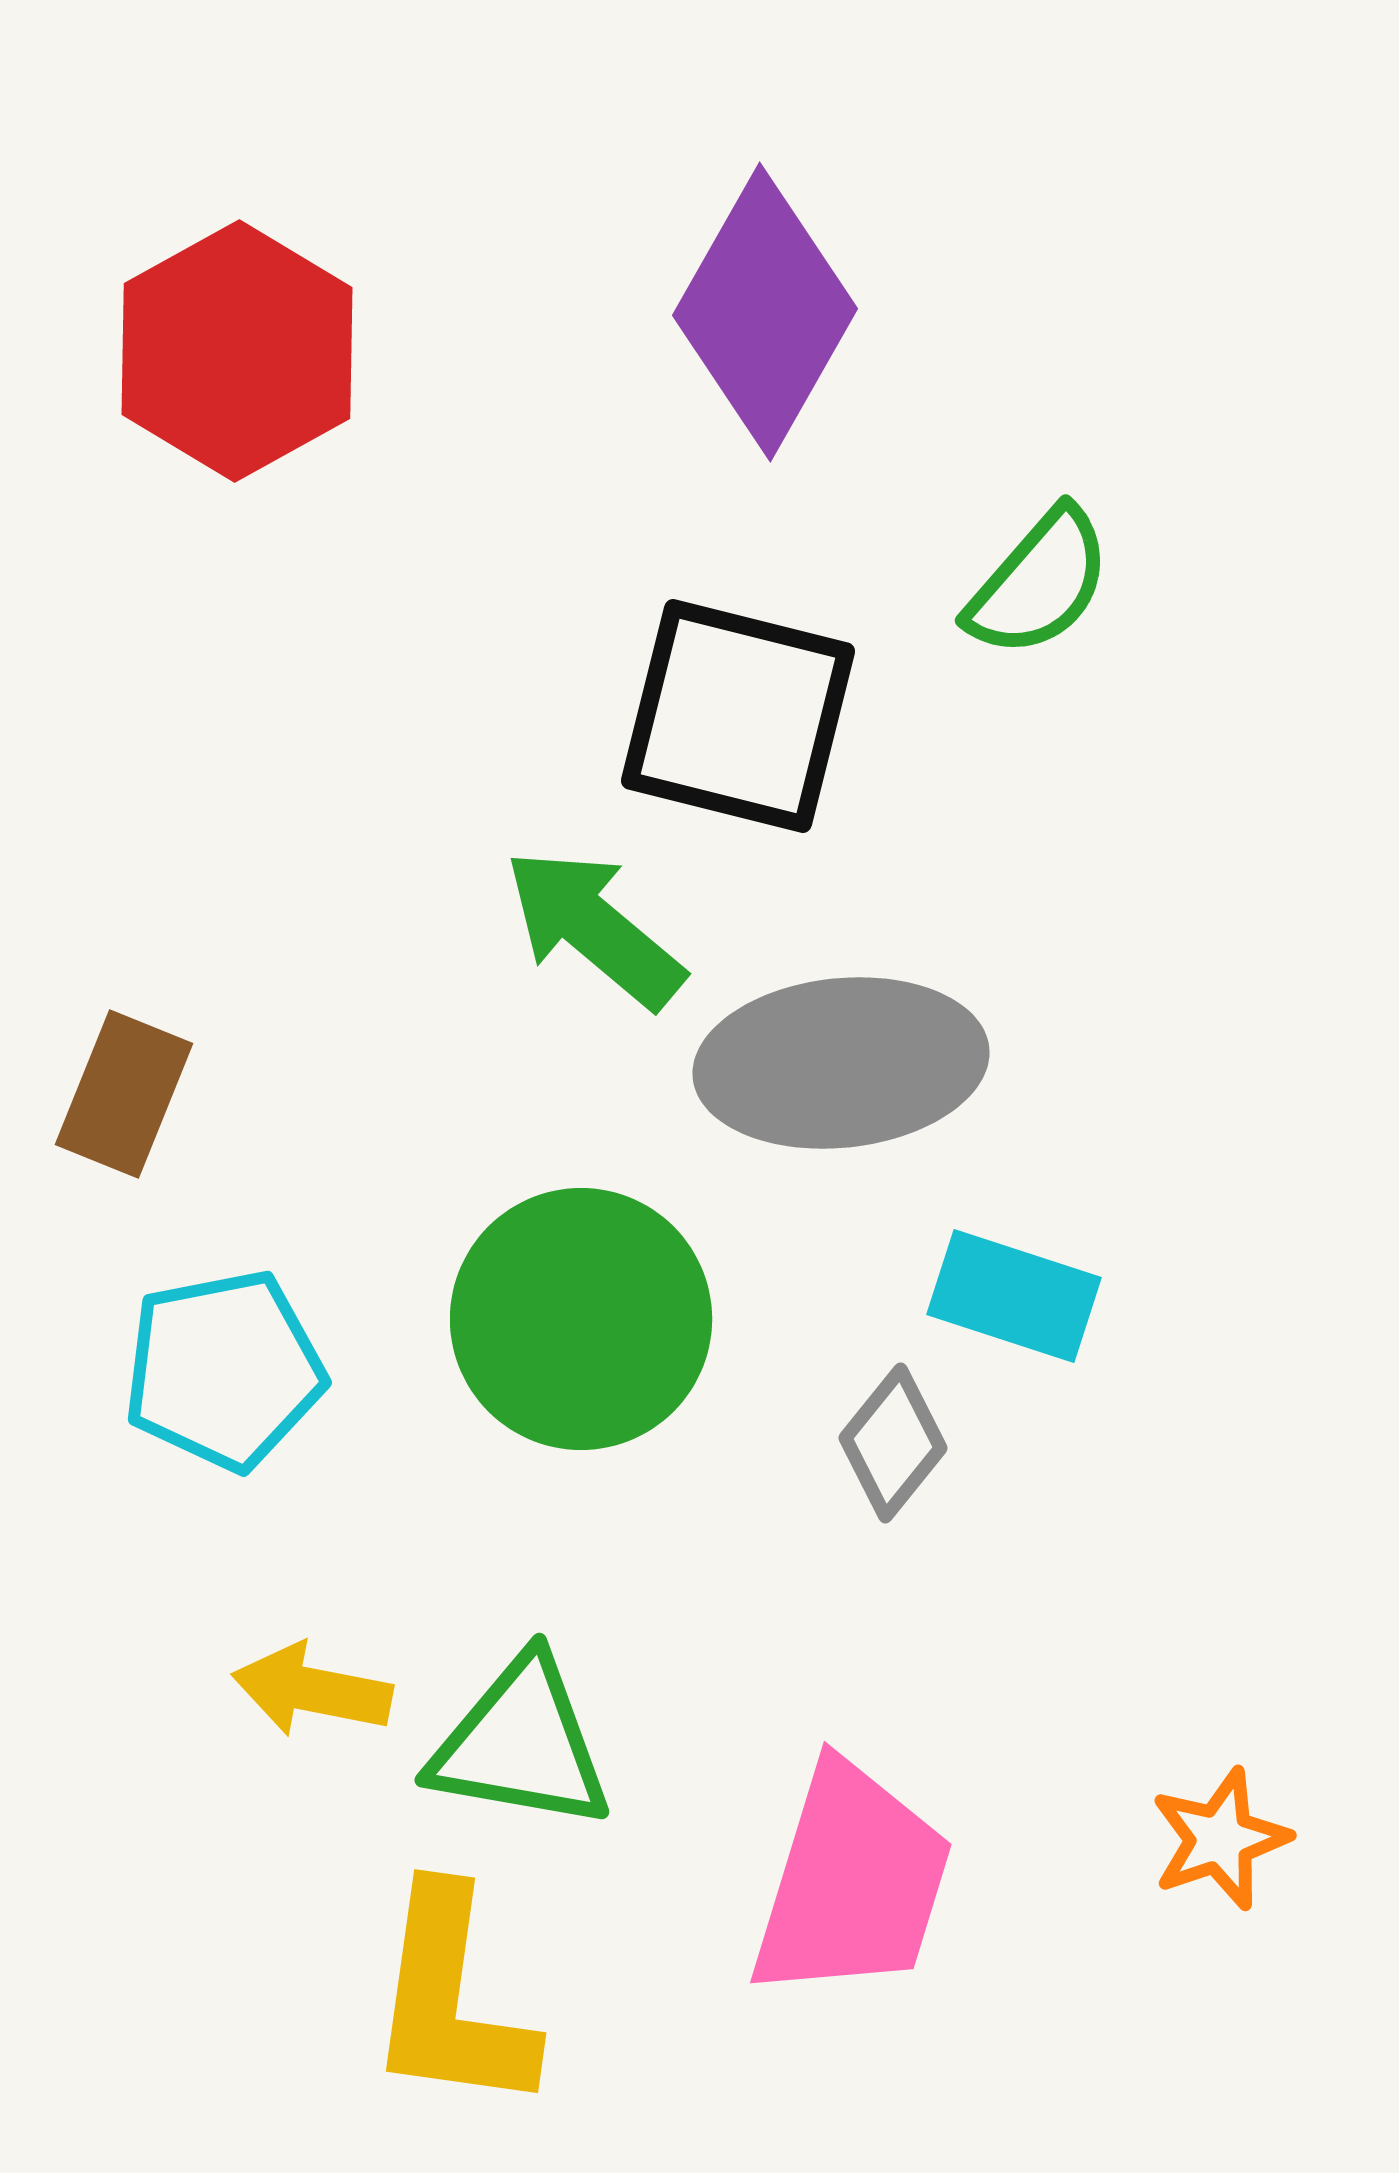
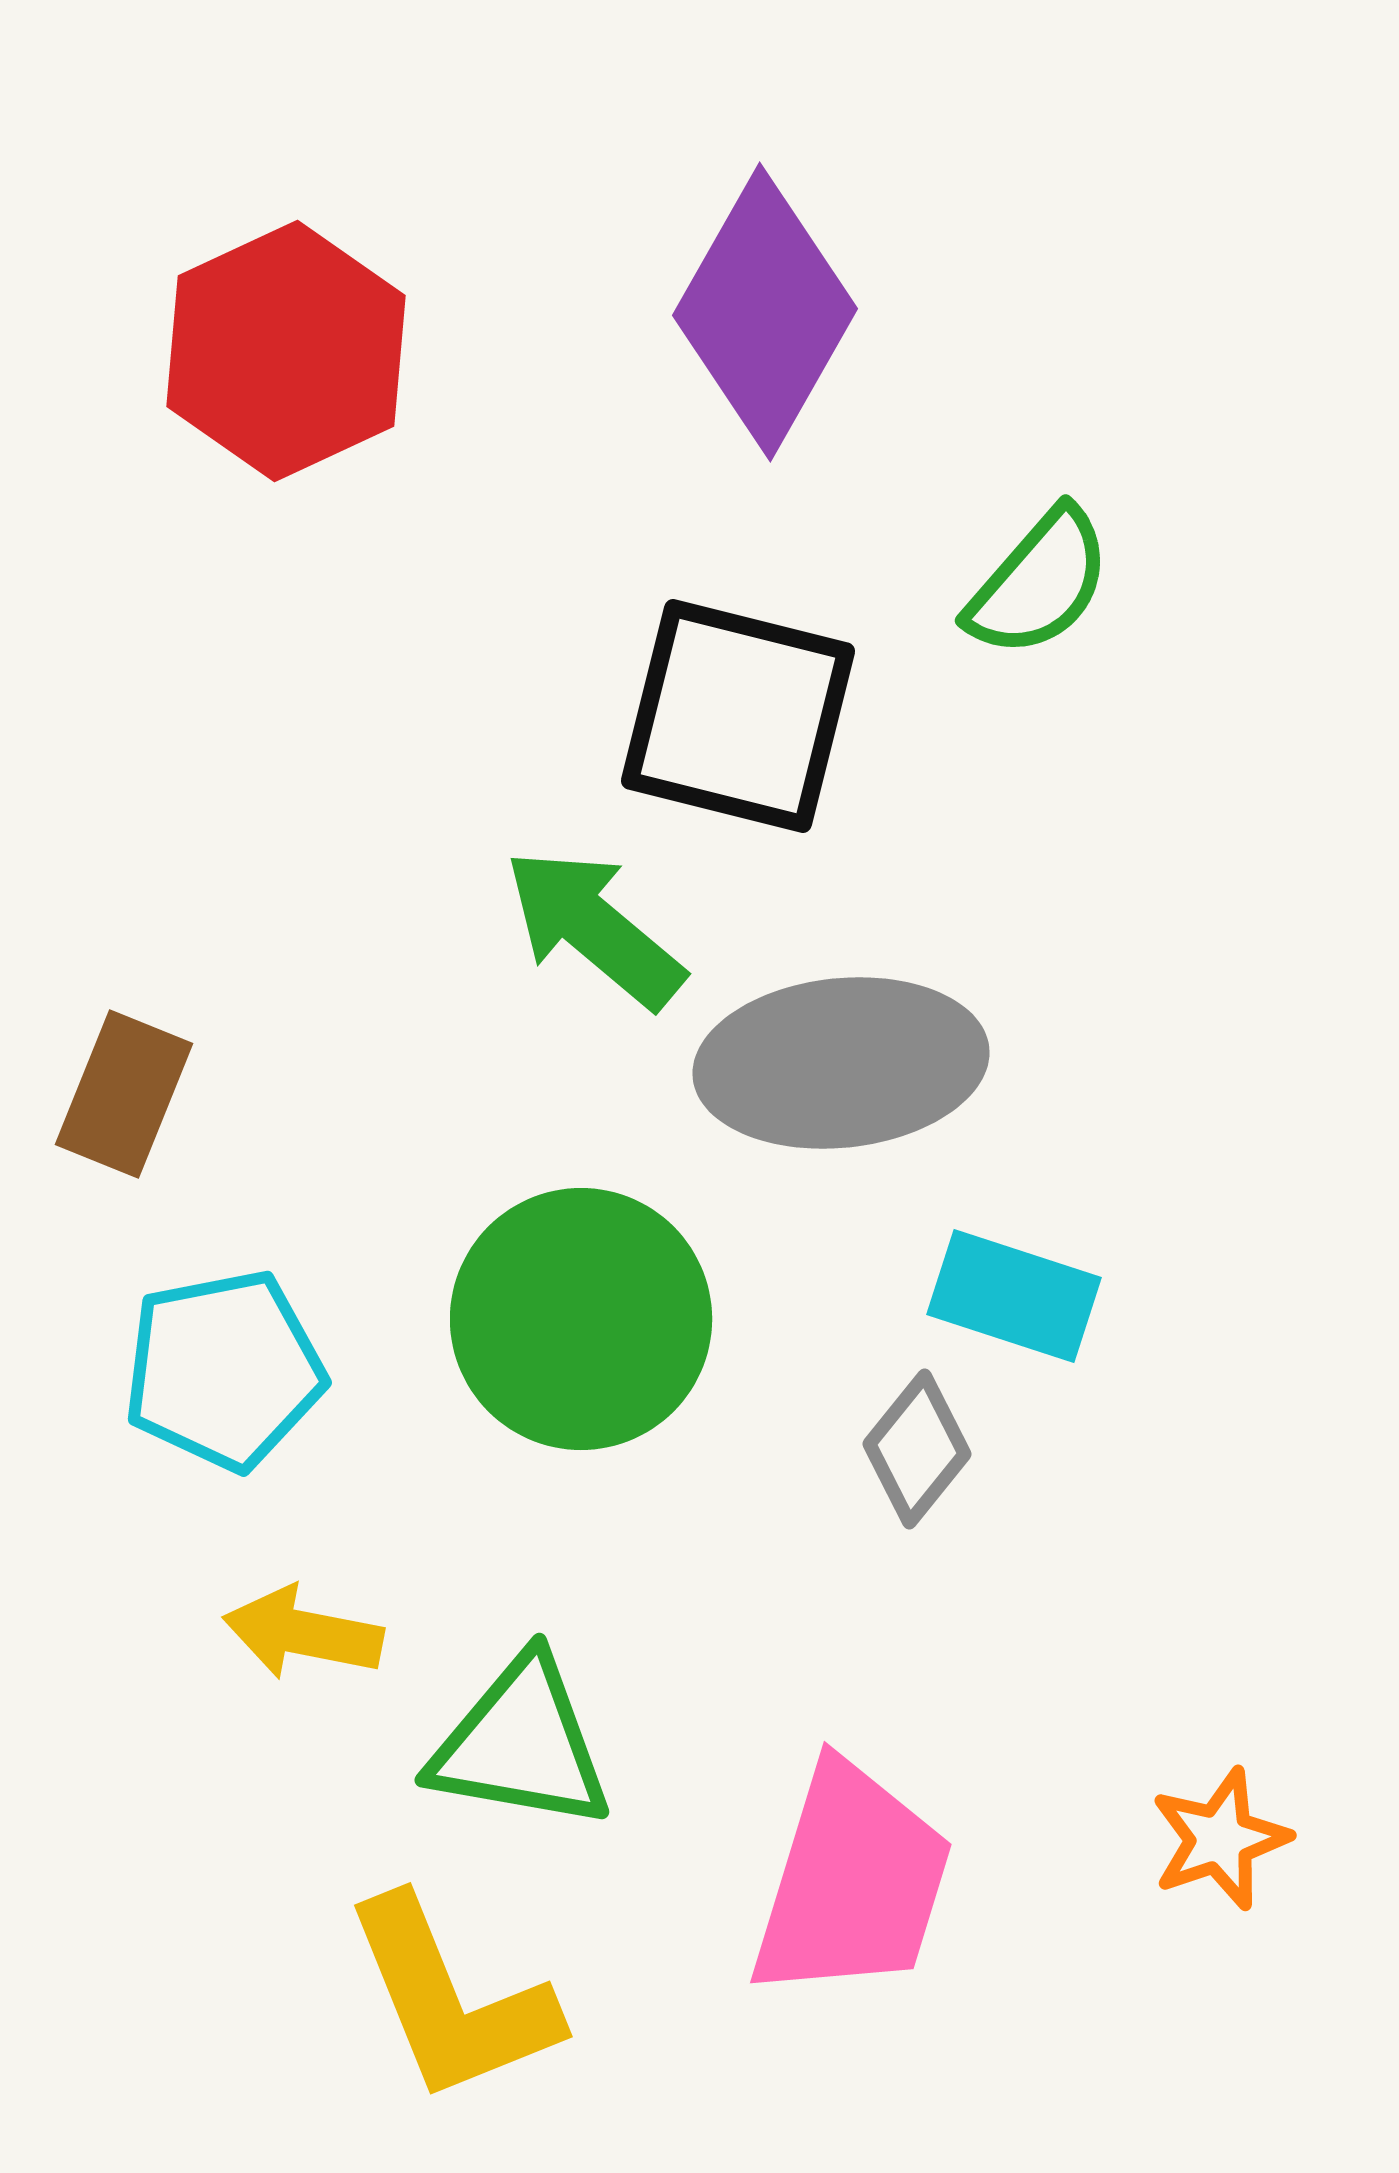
red hexagon: moved 49 px right; rotated 4 degrees clockwise
gray diamond: moved 24 px right, 6 px down
yellow arrow: moved 9 px left, 57 px up
yellow L-shape: rotated 30 degrees counterclockwise
